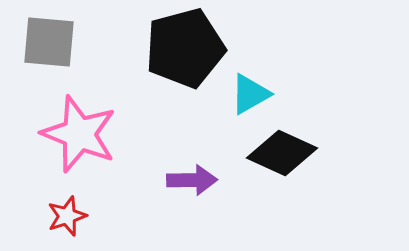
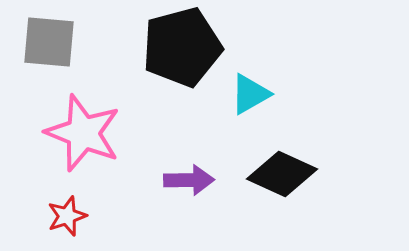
black pentagon: moved 3 px left, 1 px up
pink star: moved 4 px right, 1 px up
black diamond: moved 21 px down
purple arrow: moved 3 px left
